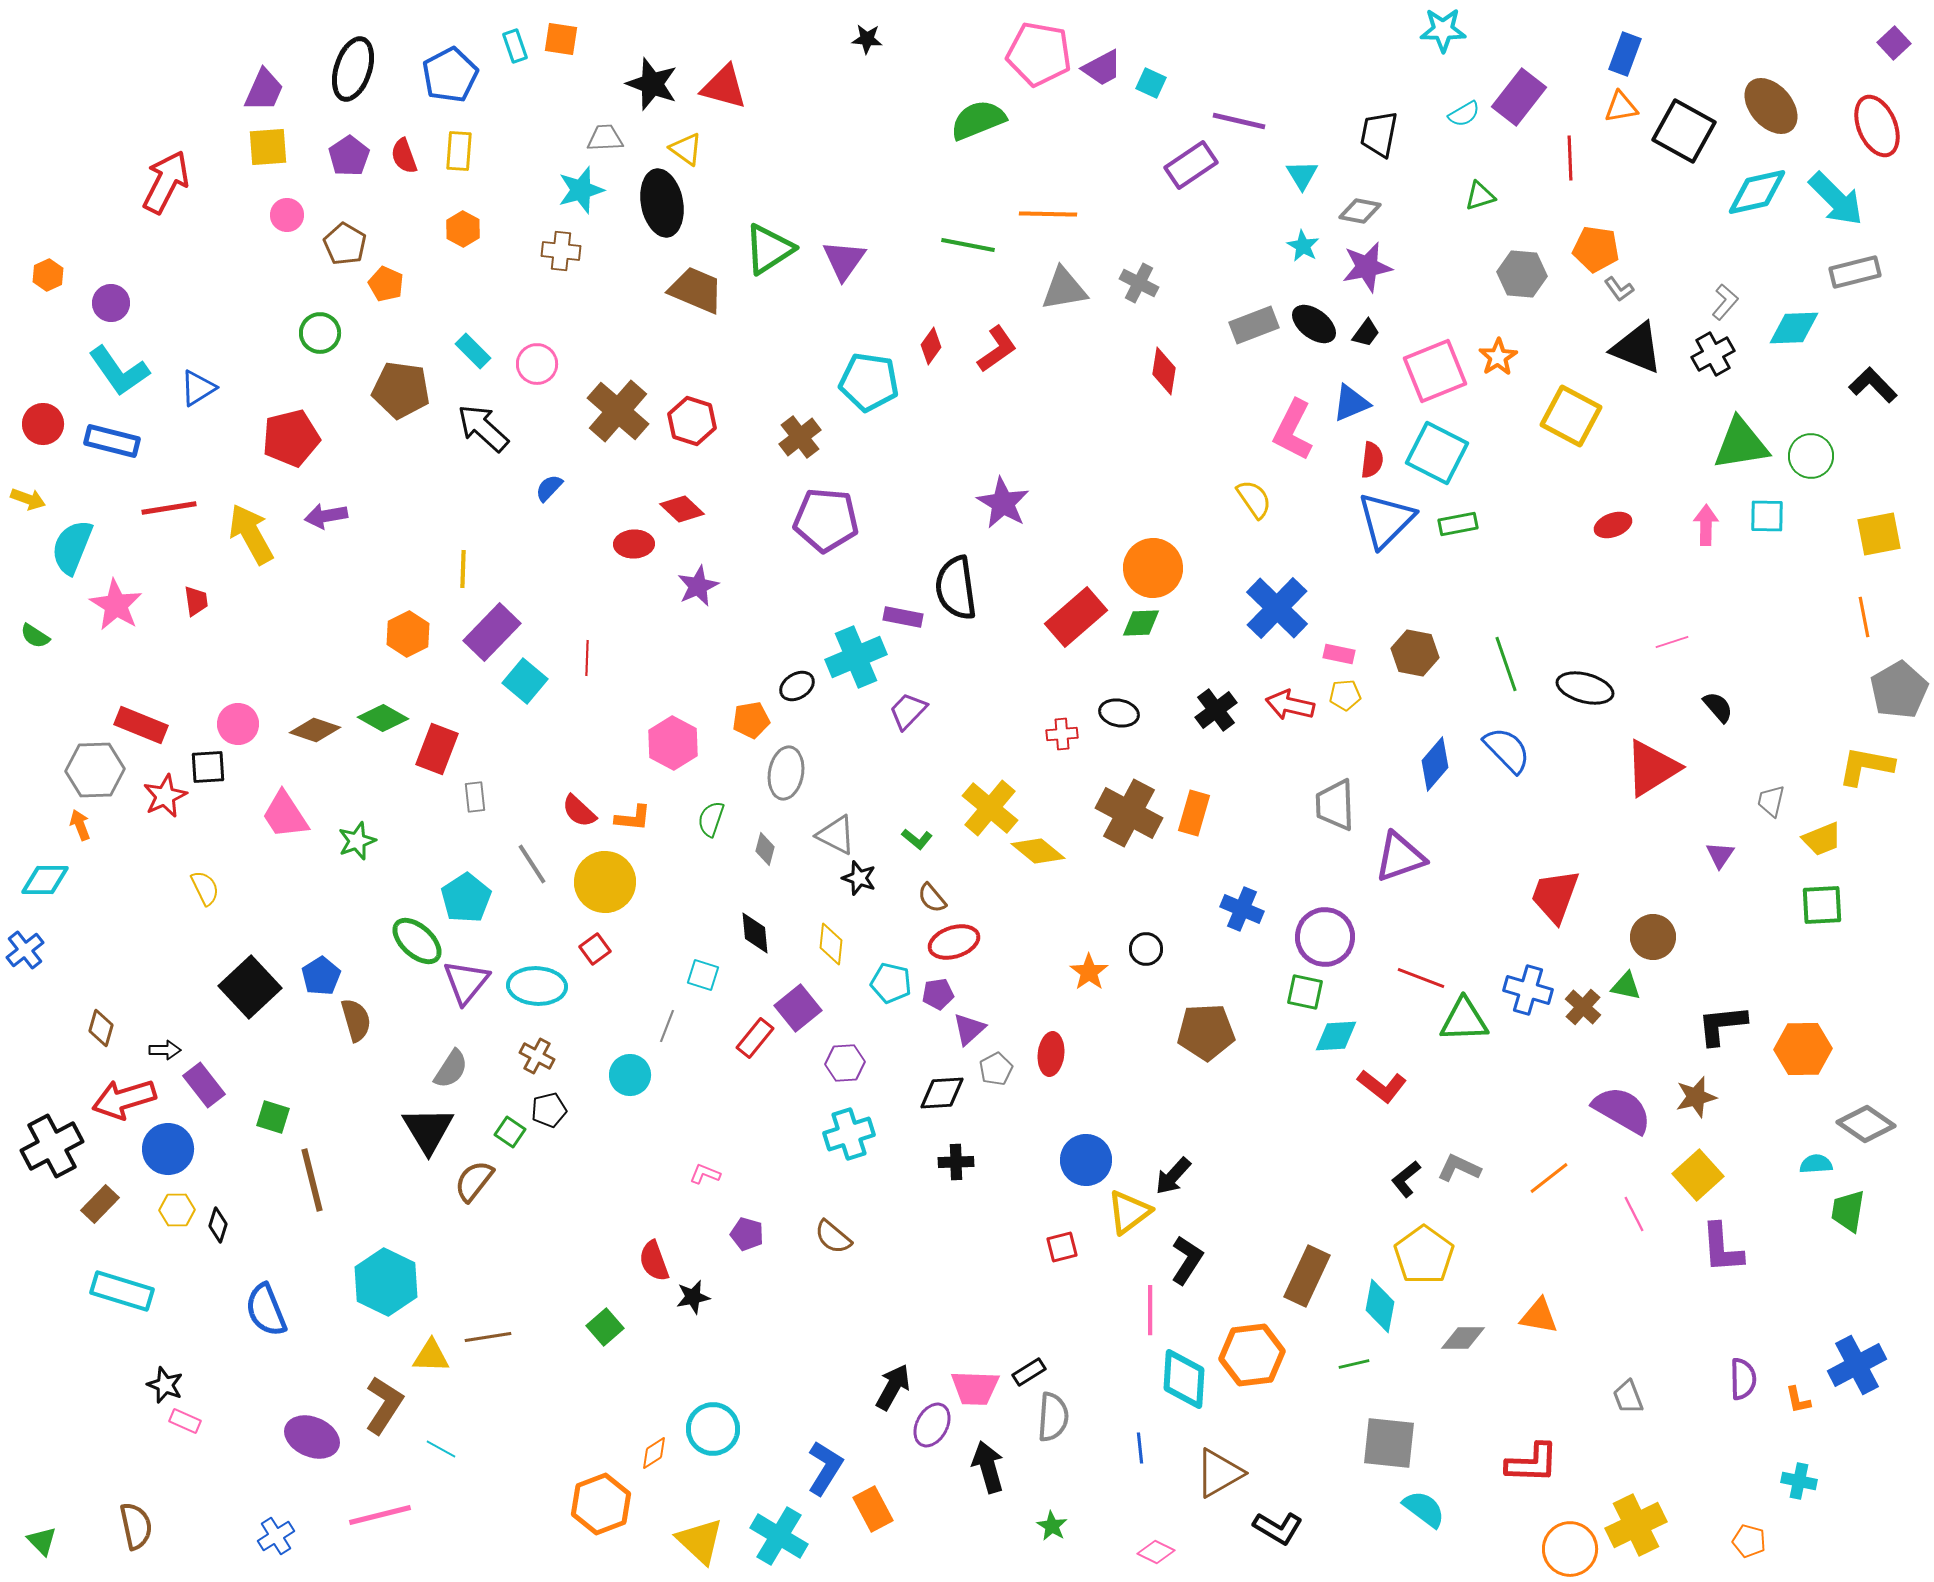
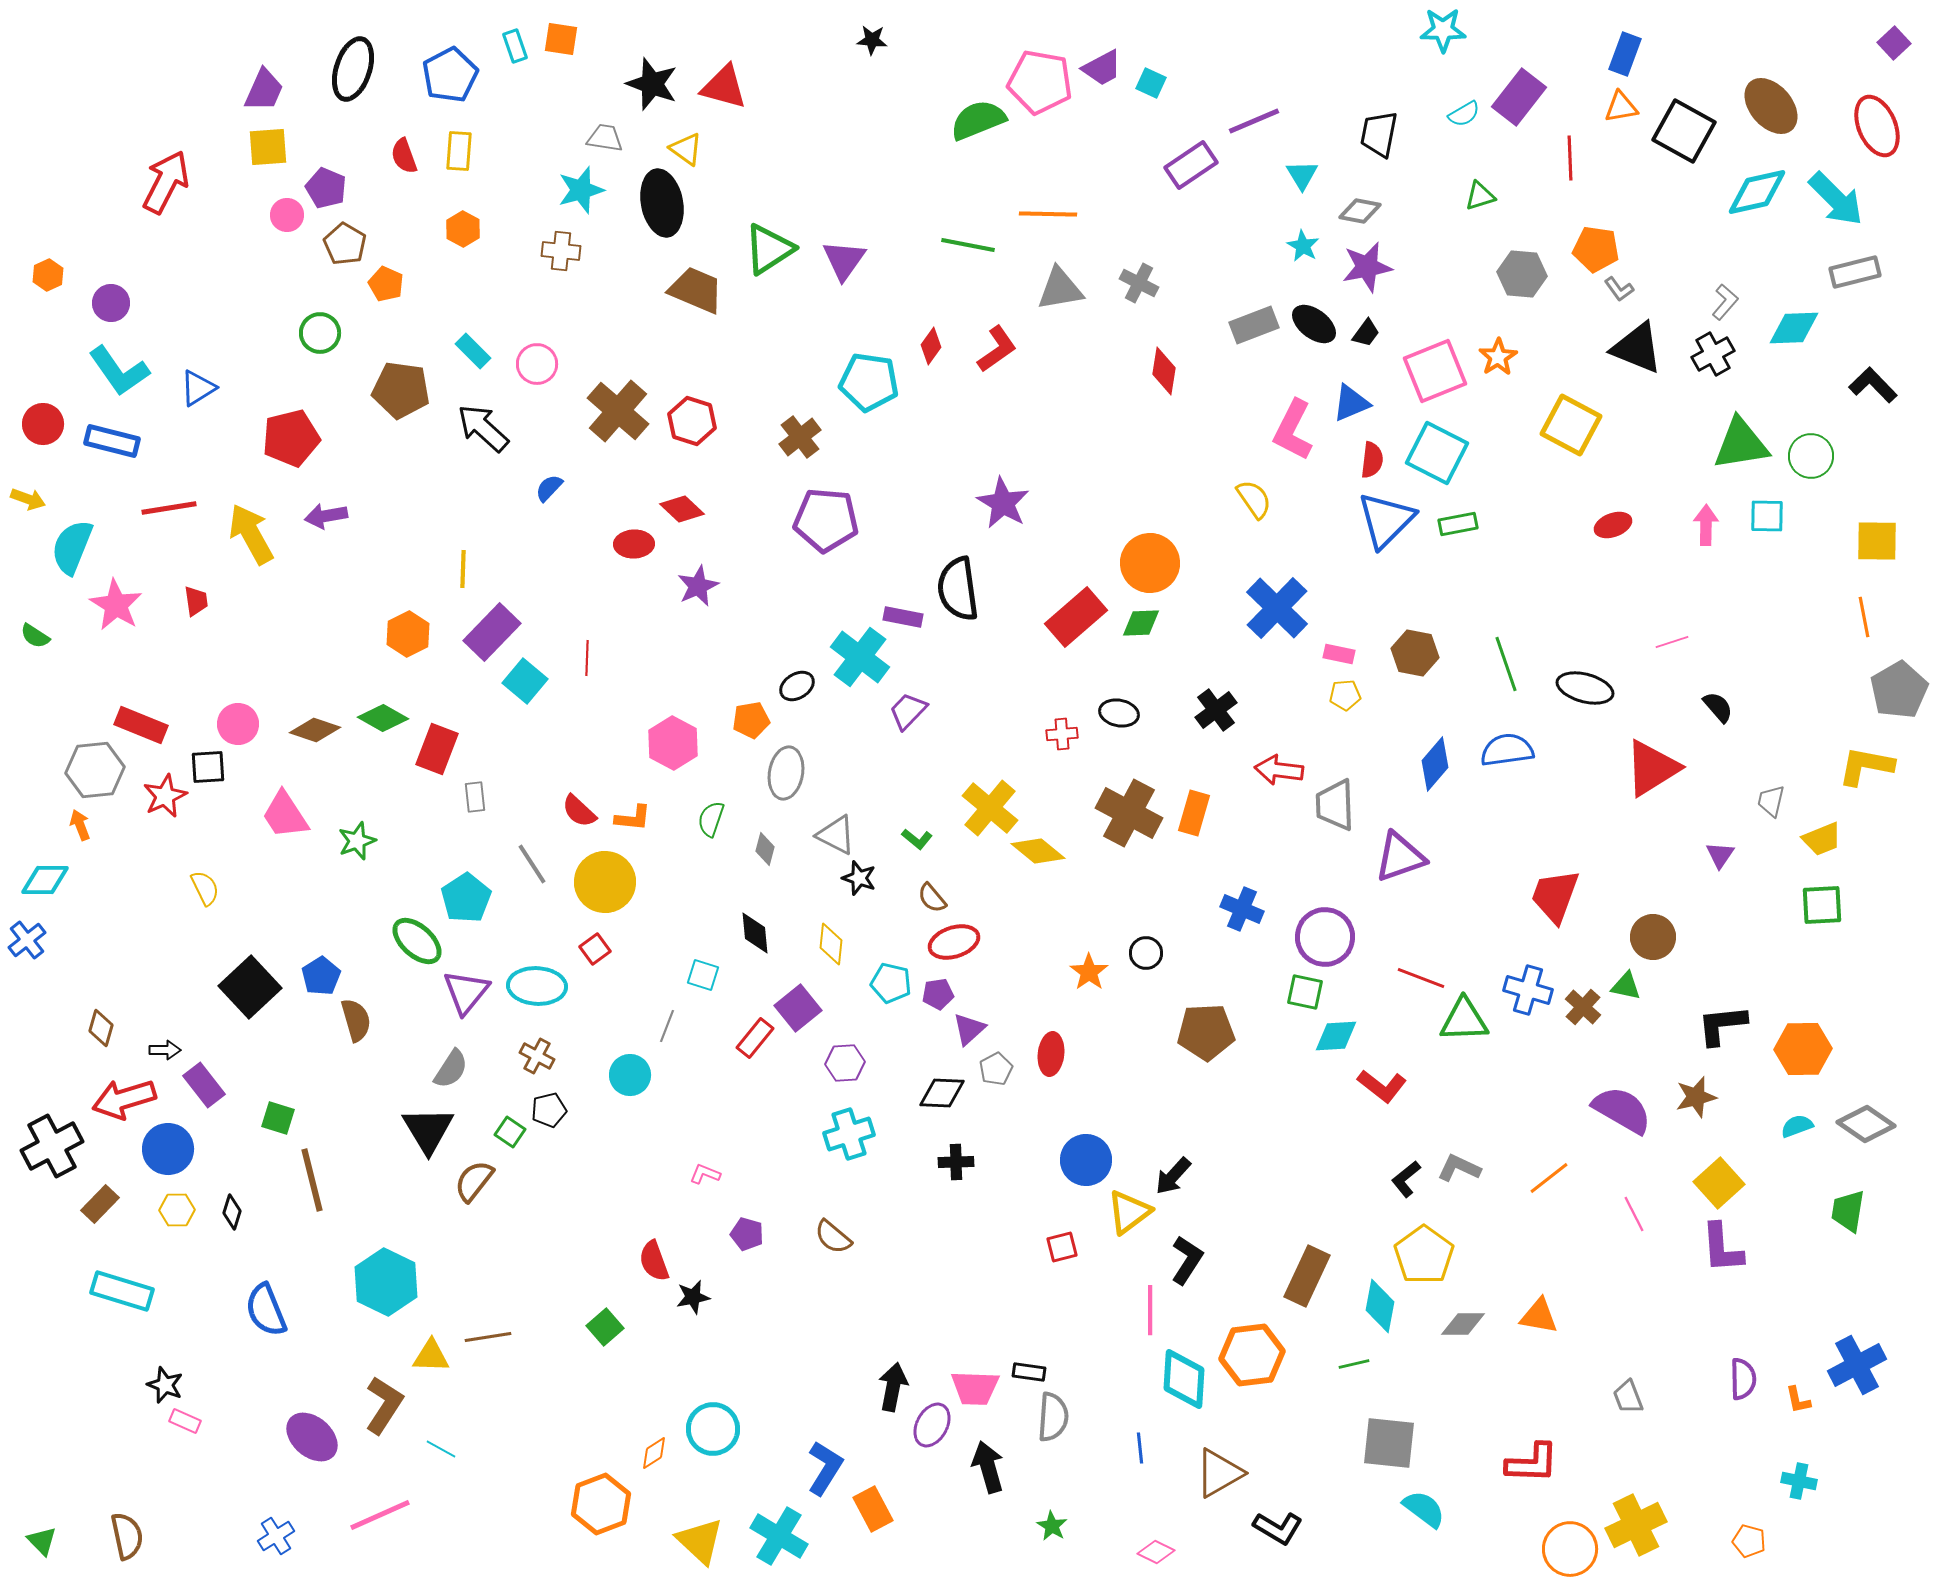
black star at (867, 39): moved 5 px right, 1 px down
pink pentagon at (1039, 54): moved 1 px right, 28 px down
purple line at (1239, 121): moved 15 px right; rotated 36 degrees counterclockwise
gray trapezoid at (605, 138): rotated 12 degrees clockwise
purple pentagon at (349, 156): moved 23 px left, 32 px down; rotated 15 degrees counterclockwise
gray triangle at (1064, 289): moved 4 px left
yellow square at (1571, 416): moved 9 px down
yellow square at (1879, 534): moved 2 px left, 7 px down; rotated 12 degrees clockwise
orange circle at (1153, 568): moved 3 px left, 5 px up
black semicircle at (956, 588): moved 2 px right, 1 px down
cyan cross at (856, 657): moved 4 px right; rotated 30 degrees counterclockwise
red arrow at (1290, 705): moved 11 px left, 65 px down; rotated 6 degrees counterclockwise
blue semicircle at (1507, 750): rotated 54 degrees counterclockwise
gray hexagon at (95, 770): rotated 4 degrees counterclockwise
black circle at (1146, 949): moved 4 px down
blue cross at (25, 950): moved 2 px right, 10 px up
purple triangle at (466, 982): moved 10 px down
black diamond at (942, 1093): rotated 6 degrees clockwise
green square at (273, 1117): moved 5 px right, 1 px down
cyan semicircle at (1816, 1164): moved 19 px left, 38 px up; rotated 16 degrees counterclockwise
yellow square at (1698, 1175): moved 21 px right, 8 px down
black diamond at (218, 1225): moved 14 px right, 13 px up
gray diamond at (1463, 1338): moved 14 px up
black rectangle at (1029, 1372): rotated 40 degrees clockwise
black arrow at (893, 1387): rotated 18 degrees counterclockwise
purple ellipse at (312, 1437): rotated 18 degrees clockwise
pink line at (380, 1515): rotated 10 degrees counterclockwise
brown semicircle at (136, 1526): moved 9 px left, 10 px down
